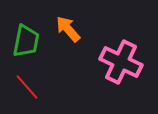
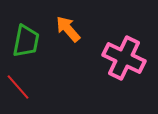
pink cross: moved 3 px right, 4 px up
red line: moved 9 px left
